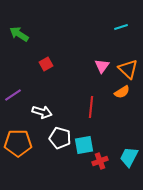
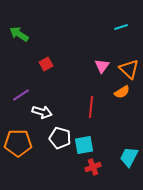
orange triangle: moved 1 px right
purple line: moved 8 px right
red cross: moved 7 px left, 6 px down
